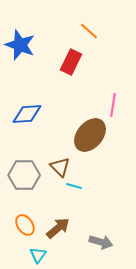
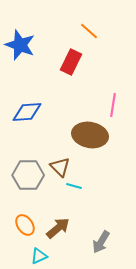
blue diamond: moved 2 px up
brown ellipse: rotated 60 degrees clockwise
gray hexagon: moved 4 px right
gray arrow: rotated 105 degrees clockwise
cyan triangle: moved 1 px right, 1 px down; rotated 30 degrees clockwise
